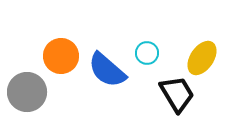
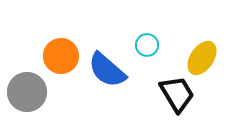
cyan circle: moved 8 px up
